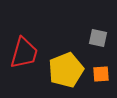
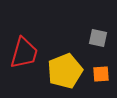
yellow pentagon: moved 1 px left, 1 px down
